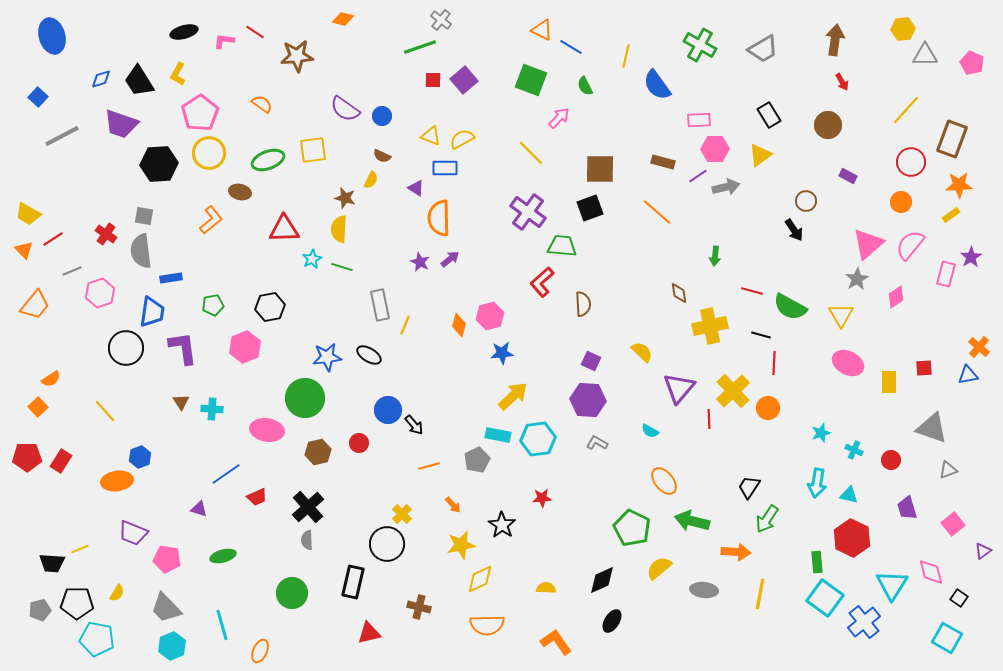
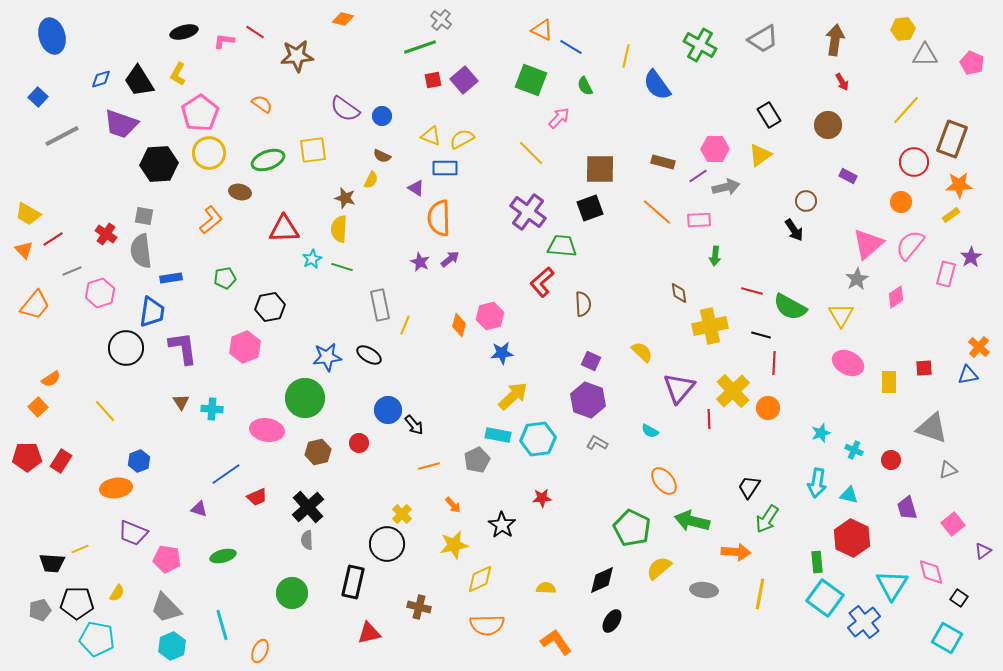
gray trapezoid at (763, 49): moved 10 px up
red square at (433, 80): rotated 12 degrees counterclockwise
pink rectangle at (699, 120): moved 100 px down
red circle at (911, 162): moved 3 px right
green pentagon at (213, 305): moved 12 px right, 27 px up
purple hexagon at (588, 400): rotated 16 degrees clockwise
blue hexagon at (140, 457): moved 1 px left, 4 px down
orange ellipse at (117, 481): moved 1 px left, 7 px down
yellow star at (461, 545): moved 7 px left
